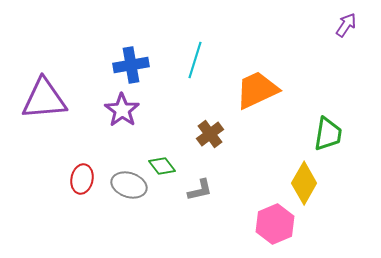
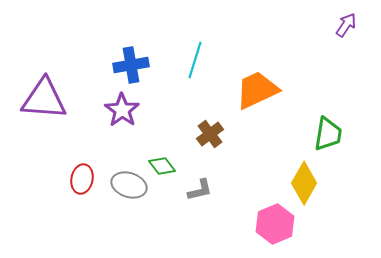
purple triangle: rotated 9 degrees clockwise
